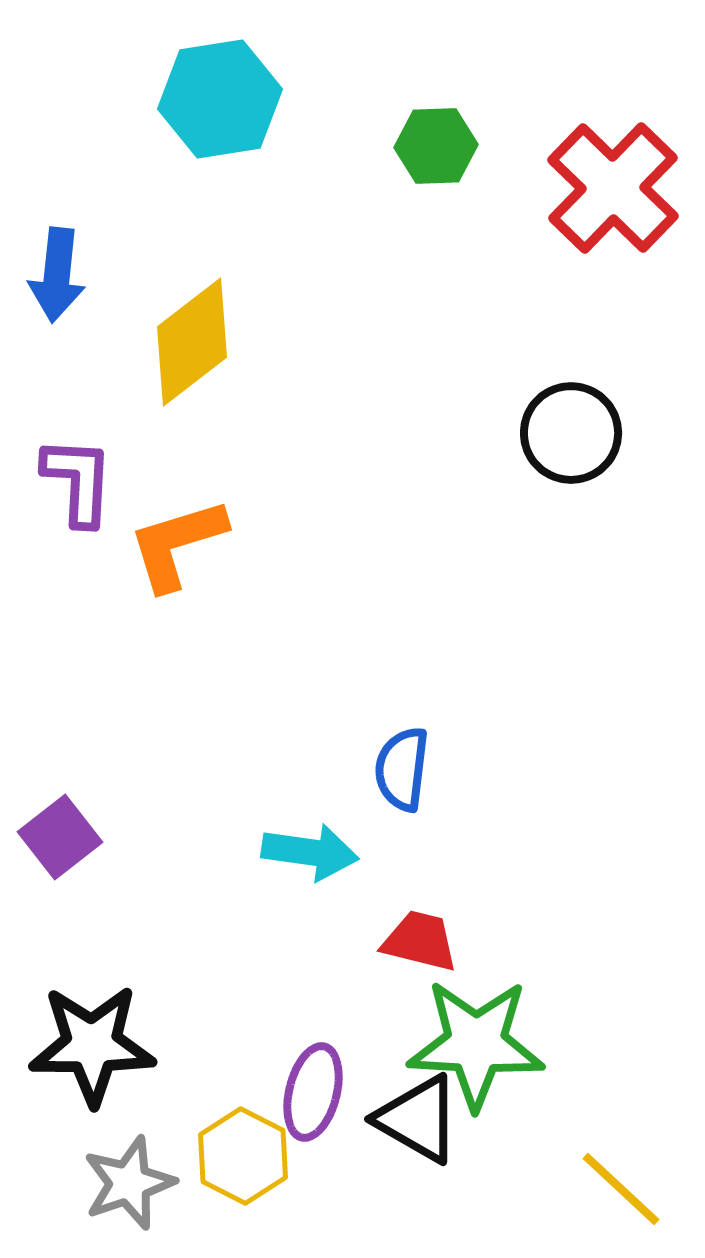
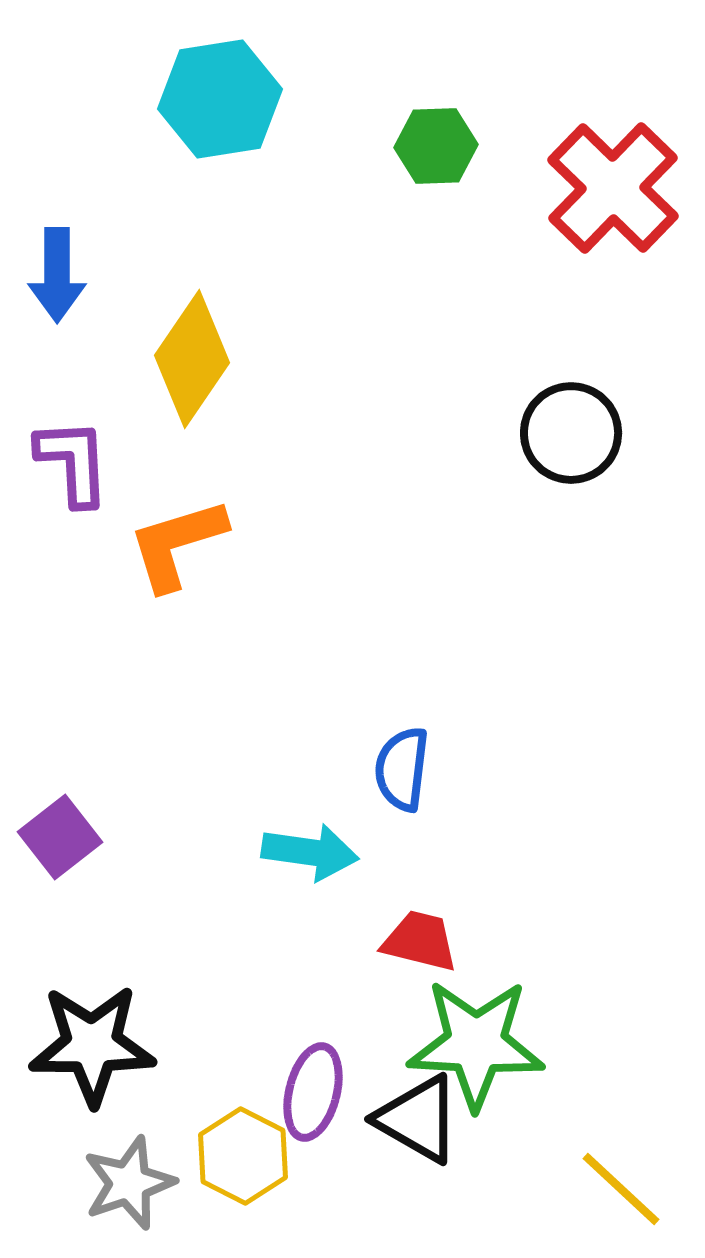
blue arrow: rotated 6 degrees counterclockwise
yellow diamond: moved 17 px down; rotated 18 degrees counterclockwise
purple L-shape: moved 5 px left, 19 px up; rotated 6 degrees counterclockwise
